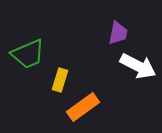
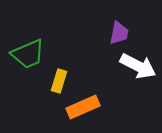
purple trapezoid: moved 1 px right
yellow rectangle: moved 1 px left, 1 px down
orange rectangle: rotated 12 degrees clockwise
